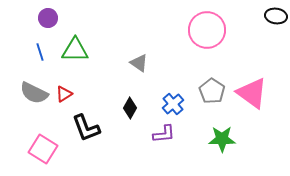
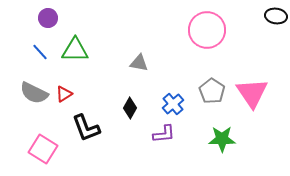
blue line: rotated 24 degrees counterclockwise
gray triangle: rotated 24 degrees counterclockwise
pink triangle: rotated 20 degrees clockwise
